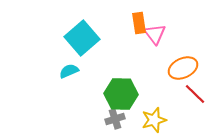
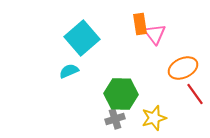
orange rectangle: moved 1 px right, 1 px down
red line: rotated 10 degrees clockwise
yellow star: moved 2 px up
